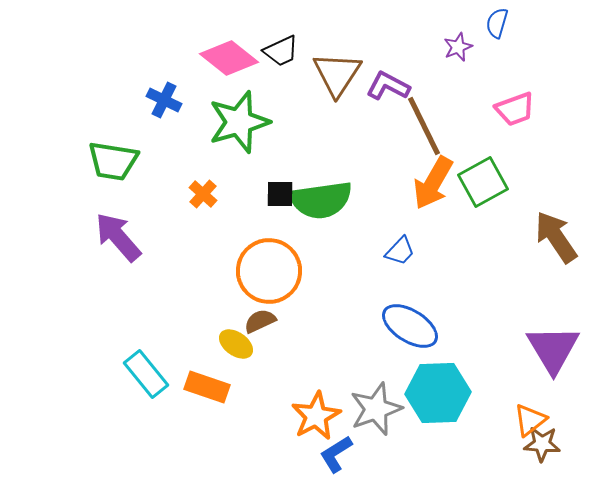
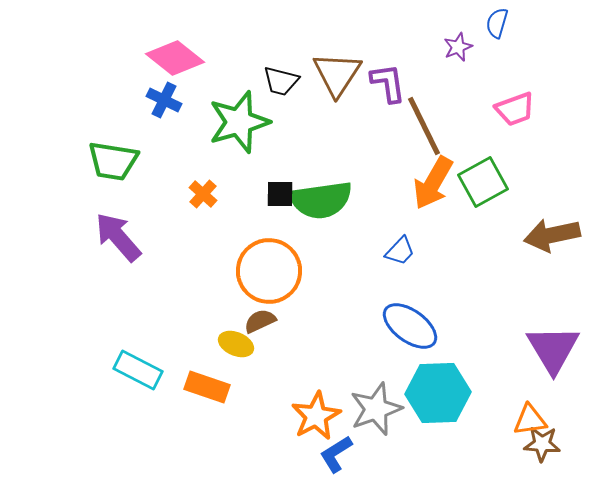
black trapezoid: moved 30 px down; rotated 39 degrees clockwise
pink diamond: moved 54 px left
purple L-shape: moved 3 px up; rotated 54 degrees clockwise
brown arrow: moved 4 px left, 2 px up; rotated 68 degrees counterclockwise
blue ellipse: rotated 4 degrees clockwise
yellow ellipse: rotated 12 degrees counterclockwise
cyan rectangle: moved 8 px left, 4 px up; rotated 24 degrees counterclockwise
orange triangle: rotated 30 degrees clockwise
